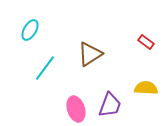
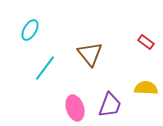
brown triangle: rotated 36 degrees counterclockwise
pink ellipse: moved 1 px left, 1 px up
